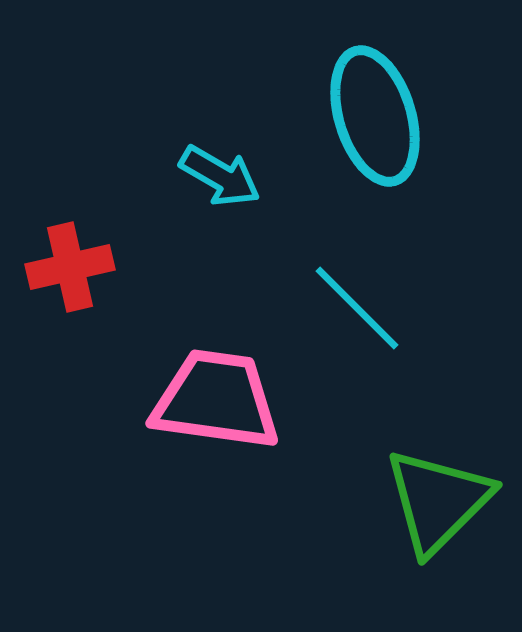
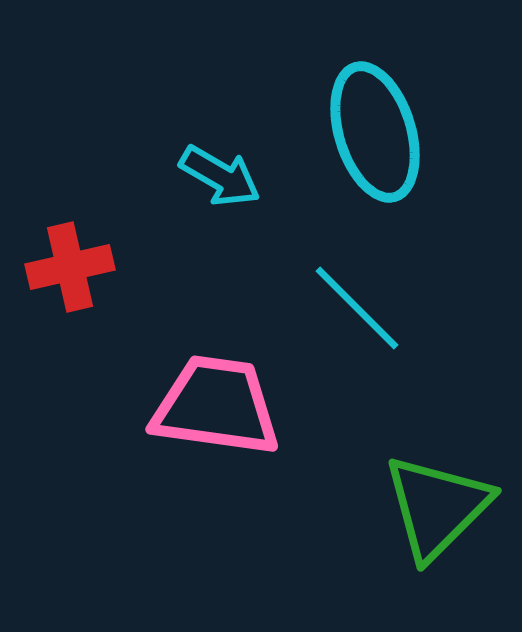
cyan ellipse: moved 16 px down
pink trapezoid: moved 6 px down
green triangle: moved 1 px left, 6 px down
